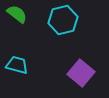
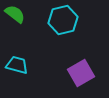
green semicircle: moved 2 px left
purple square: rotated 20 degrees clockwise
